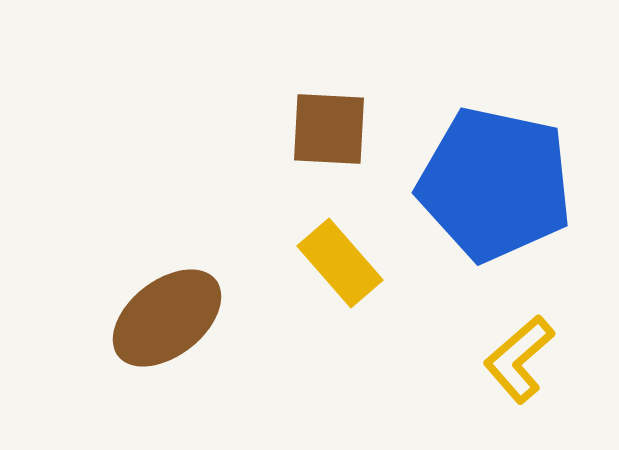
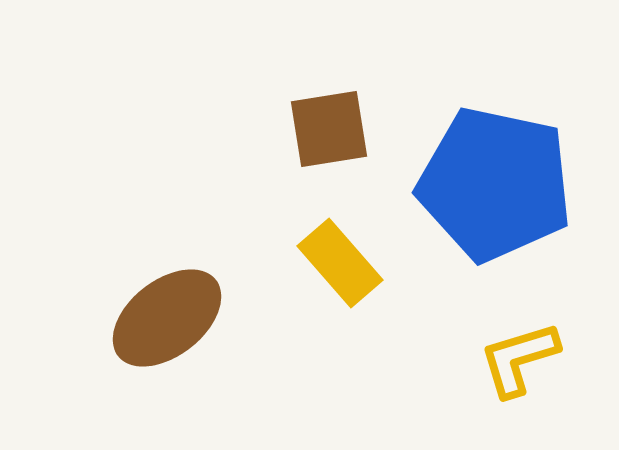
brown square: rotated 12 degrees counterclockwise
yellow L-shape: rotated 24 degrees clockwise
